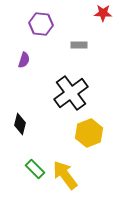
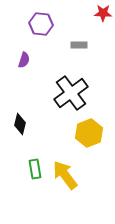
green rectangle: rotated 36 degrees clockwise
